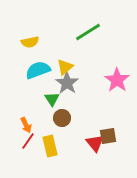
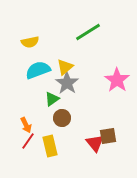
green triangle: rotated 28 degrees clockwise
